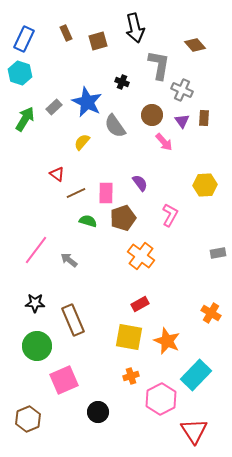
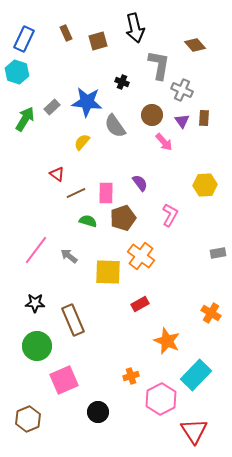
cyan hexagon at (20, 73): moved 3 px left, 1 px up
blue star at (87, 102): rotated 20 degrees counterclockwise
gray rectangle at (54, 107): moved 2 px left
gray arrow at (69, 260): moved 4 px up
yellow square at (129, 337): moved 21 px left, 65 px up; rotated 8 degrees counterclockwise
